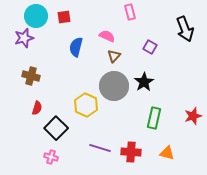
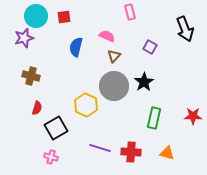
red star: rotated 18 degrees clockwise
black square: rotated 15 degrees clockwise
